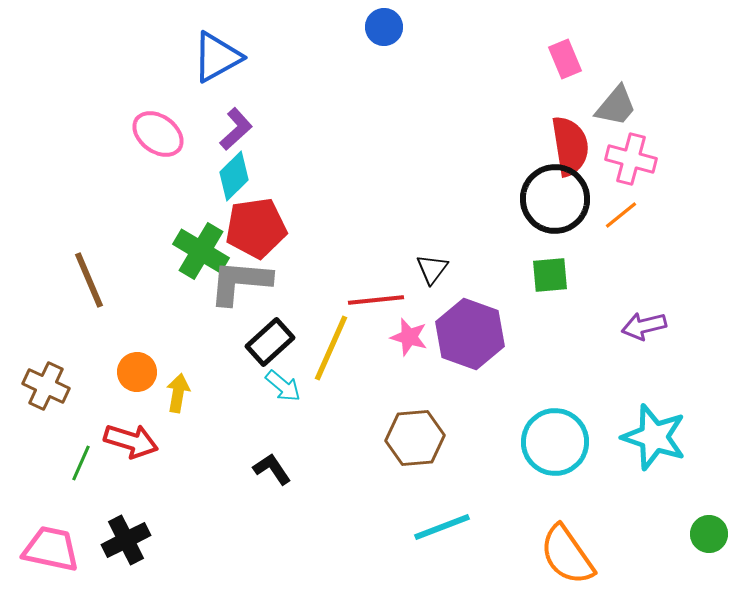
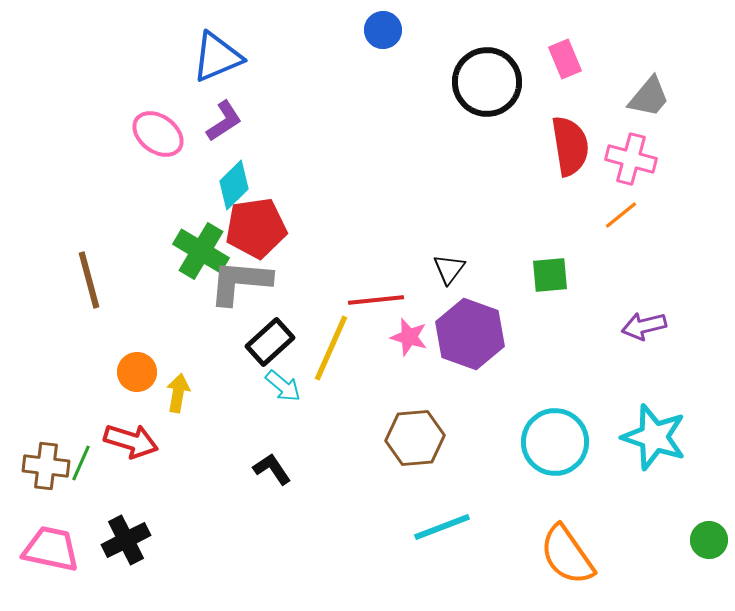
blue circle: moved 1 px left, 3 px down
blue triangle: rotated 6 degrees clockwise
gray trapezoid: moved 33 px right, 9 px up
purple L-shape: moved 12 px left, 8 px up; rotated 9 degrees clockwise
cyan diamond: moved 9 px down
black circle: moved 68 px left, 117 px up
black triangle: moved 17 px right
brown line: rotated 8 degrees clockwise
brown cross: moved 80 px down; rotated 18 degrees counterclockwise
green circle: moved 6 px down
